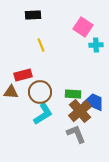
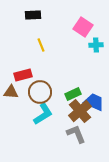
green rectangle: rotated 28 degrees counterclockwise
